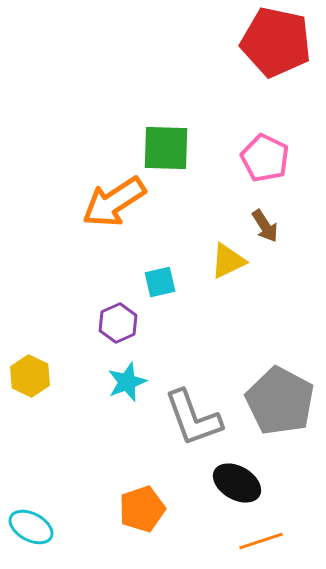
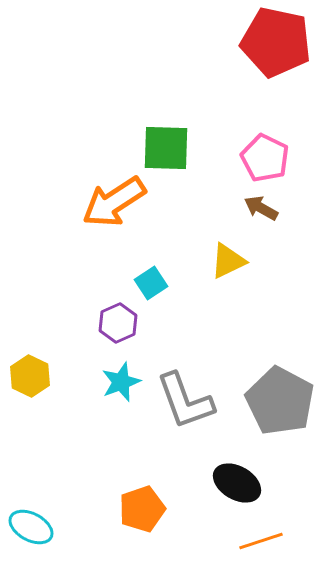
brown arrow: moved 4 px left, 18 px up; rotated 152 degrees clockwise
cyan square: moved 9 px left, 1 px down; rotated 20 degrees counterclockwise
cyan star: moved 6 px left
gray L-shape: moved 8 px left, 17 px up
